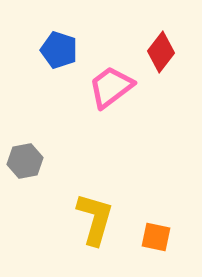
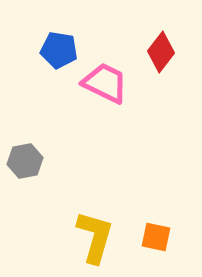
blue pentagon: rotated 9 degrees counterclockwise
pink trapezoid: moved 6 px left, 4 px up; rotated 63 degrees clockwise
yellow L-shape: moved 18 px down
